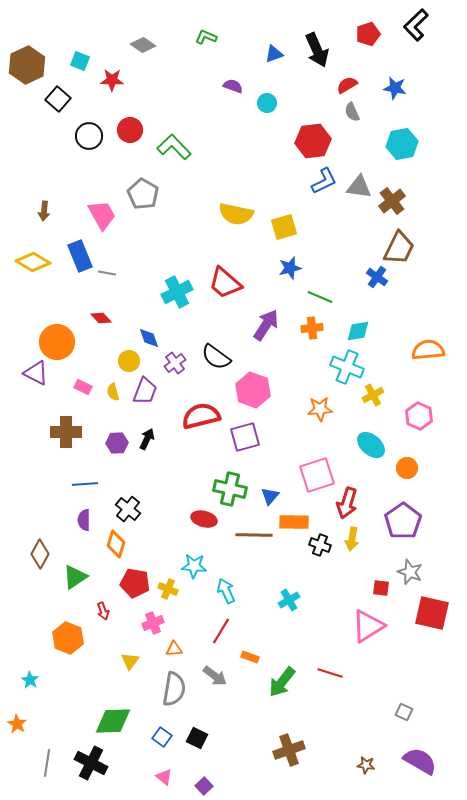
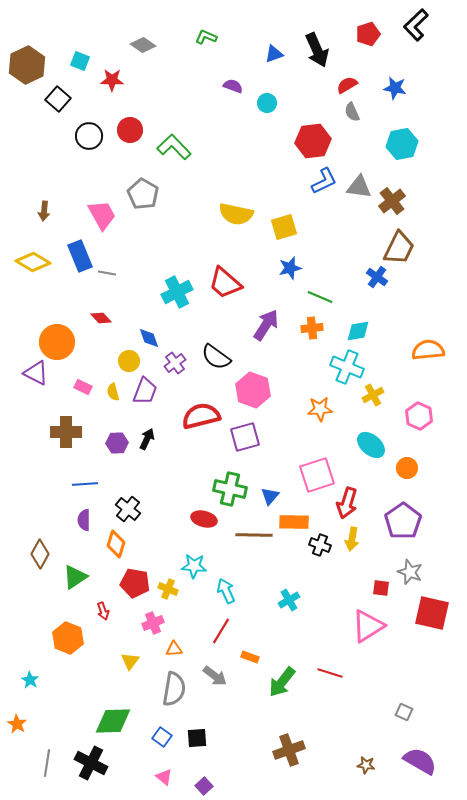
black square at (197, 738): rotated 30 degrees counterclockwise
